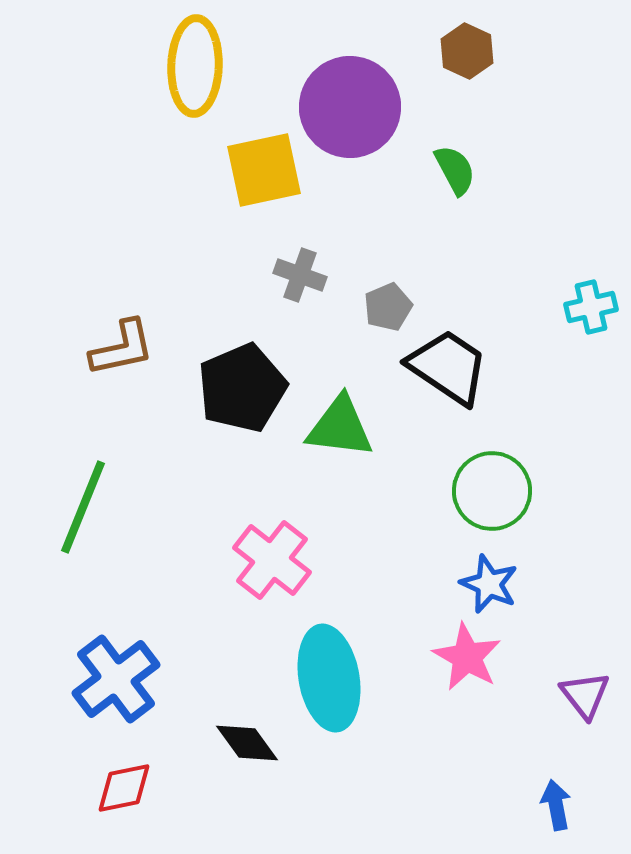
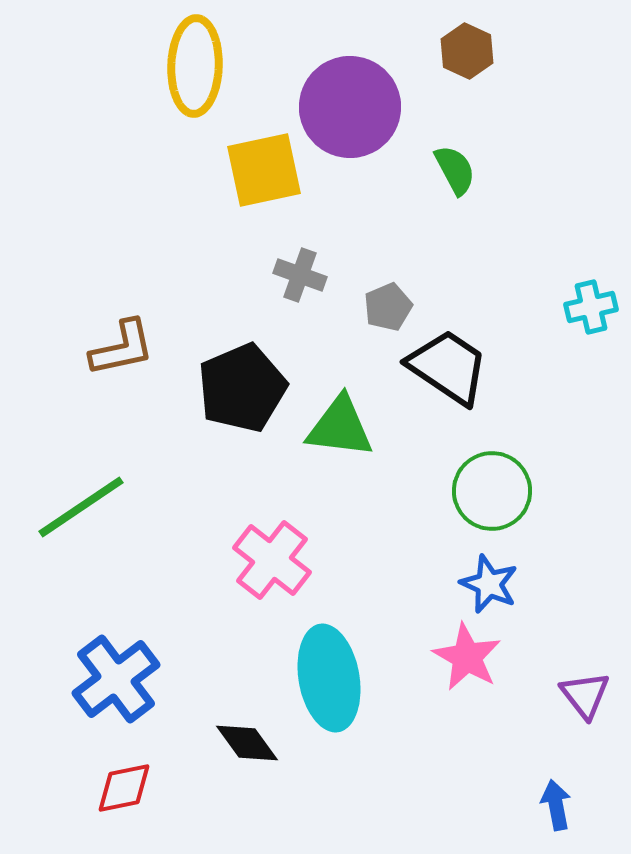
green line: moved 2 px left; rotated 34 degrees clockwise
